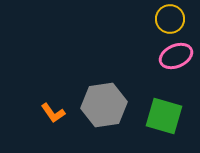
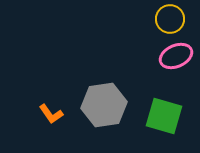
orange L-shape: moved 2 px left, 1 px down
